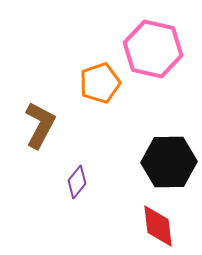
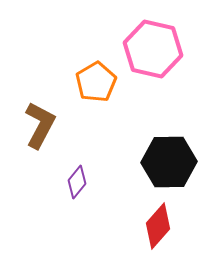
orange pentagon: moved 4 px left, 1 px up; rotated 12 degrees counterclockwise
red diamond: rotated 48 degrees clockwise
